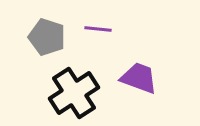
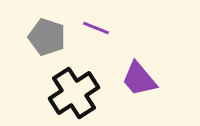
purple line: moved 2 px left, 1 px up; rotated 16 degrees clockwise
purple trapezoid: moved 1 px down; rotated 150 degrees counterclockwise
